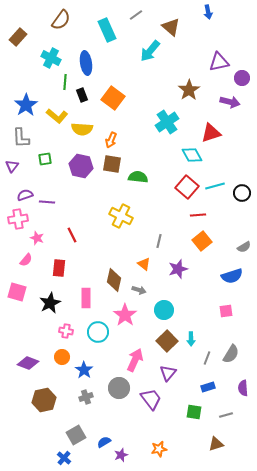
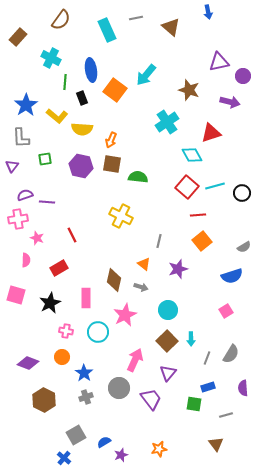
gray line at (136, 15): moved 3 px down; rotated 24 degrees clockwise
cyan arrow at (150, 51): moved 4 px left, 24 px down
blue ellipse at (86, 63): moved 5 px right, 7 px down
purple circle at (242, 78): moved 1 px right, 2 px up
brown star at (189, 90): rotated 20 degrees counterclockwise
black rectangle at (82, 95): moved 3 px down
orange square at (113, 98): moved 2 px right, 8 px up
pink semicircle at (26, 260): rotated 40 degrees counterclockwise
red rectangle at (59, 268): rotated 54 degrees clockwise
gray arrow at (139, 290): moved 2 px right, 3 px up
pink square at (17, 292): moved 1 px left, 3 px down
cyan circle at (164, 310): moved 4 px right
pink square at (226, 311): rotated 24 degrees counterclockwise
pink star at (125, 315): rotated 10 degrees clockwise
blue star at (84, 370): moved 3 px down
brown hexagon at (44, 400): rotated 20 degrees counterclockwise
green square at (194, 412): moved 8 px up
brown triangle at (216, 444): rotated 49 degrees counterclockwise
